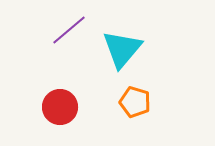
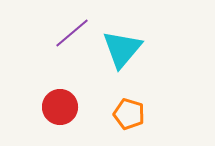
purple line: moved 3 px right, 3 px down
orange pentagon: moved 6 px left, 12 px down
